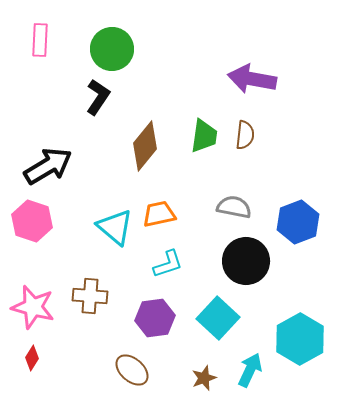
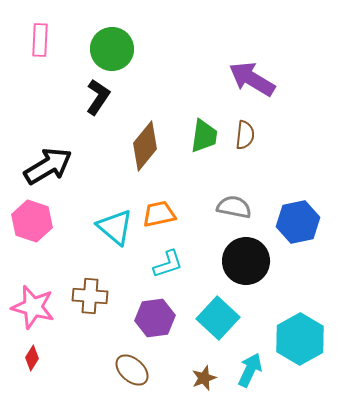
purple arrow: rotated 21 degrees clockwise
blue hexagon: rotated 9 degrees clockwise
